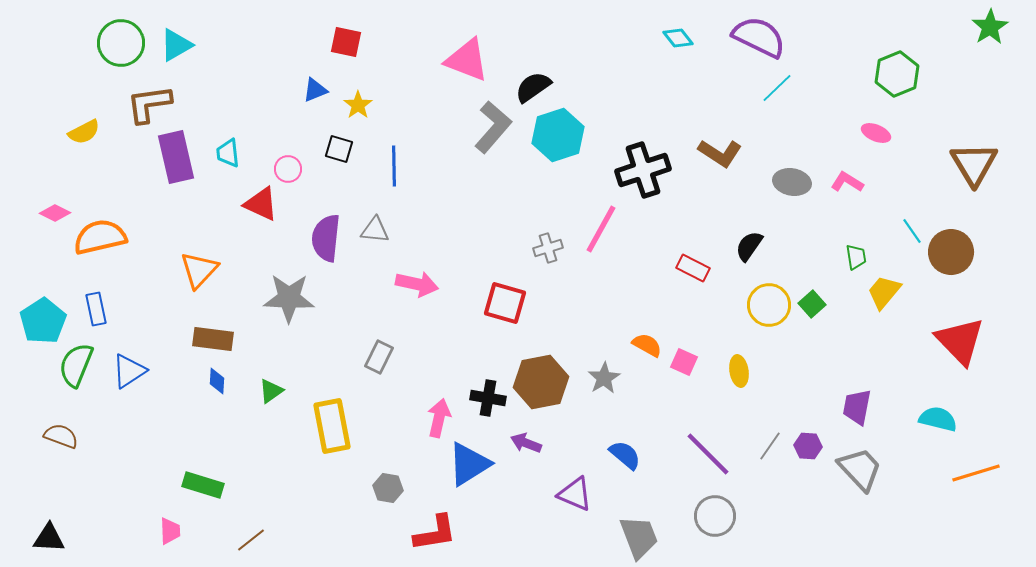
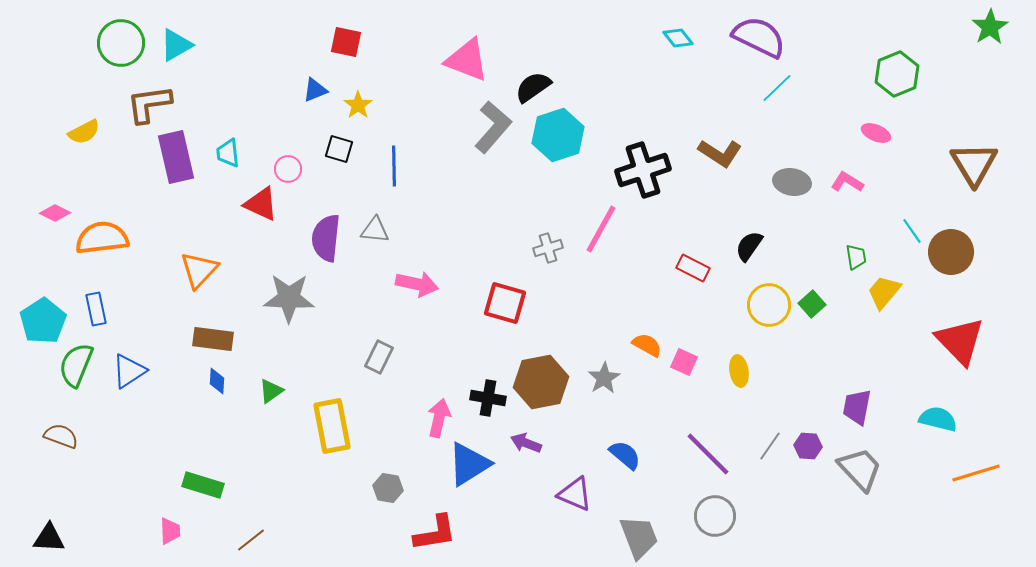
orange semicircle at (100, 237): moved 2 px right, 1 px down; rotated 6 degrees clockwise
